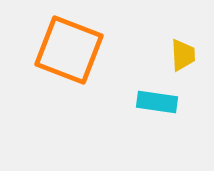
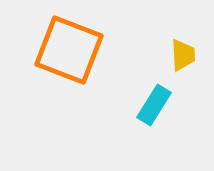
cyan rectangle: moved 3 px left, 3 px down; rotated 66 degrees counterclockwise
